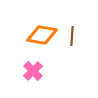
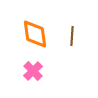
orange diamond: moved 7 px left, 1 px up; rotated 72 degrees clockwise
